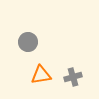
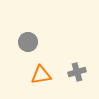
gray cross: moved 4 px right, 5 px up
